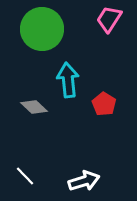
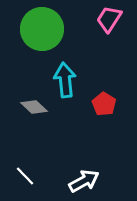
cyan arrow: moved 3 px left
white arrow: rotated 12 degrees counterclockwise
